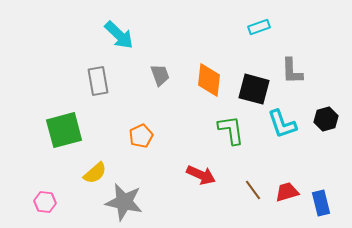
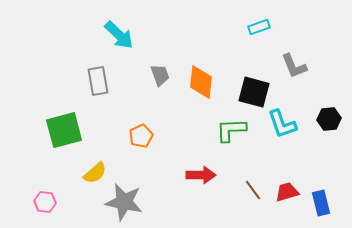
gray L-shape: moved 2 px right, 5 px up; rotated 20 degrees counterclockwise
orange diamond: moved 8 px left, 2 px down
black square: moved 3 px down
black hexagon: moved 3 px right; rotated 10 degrees clockwise
green L-shape: rotated 84 degrees counterclockwise
red arrow: rotated 24 degrees counterclockwise
